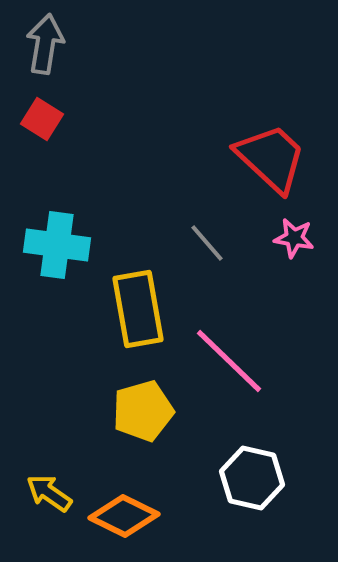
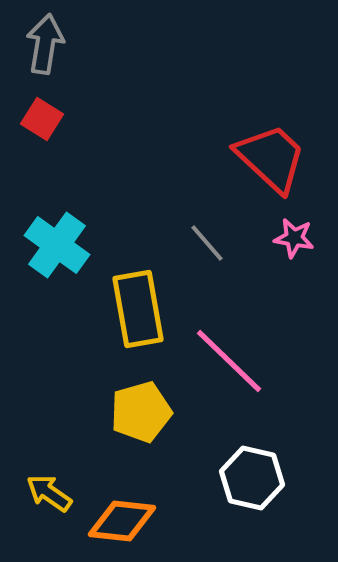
cyan cross: rotated 28 degrees clockwise
yellow pentagon: moved 2 px left, 1 px down
orange diamond: moved 2 px left, 5 px down; rotated 20 degrees counterclockwise
